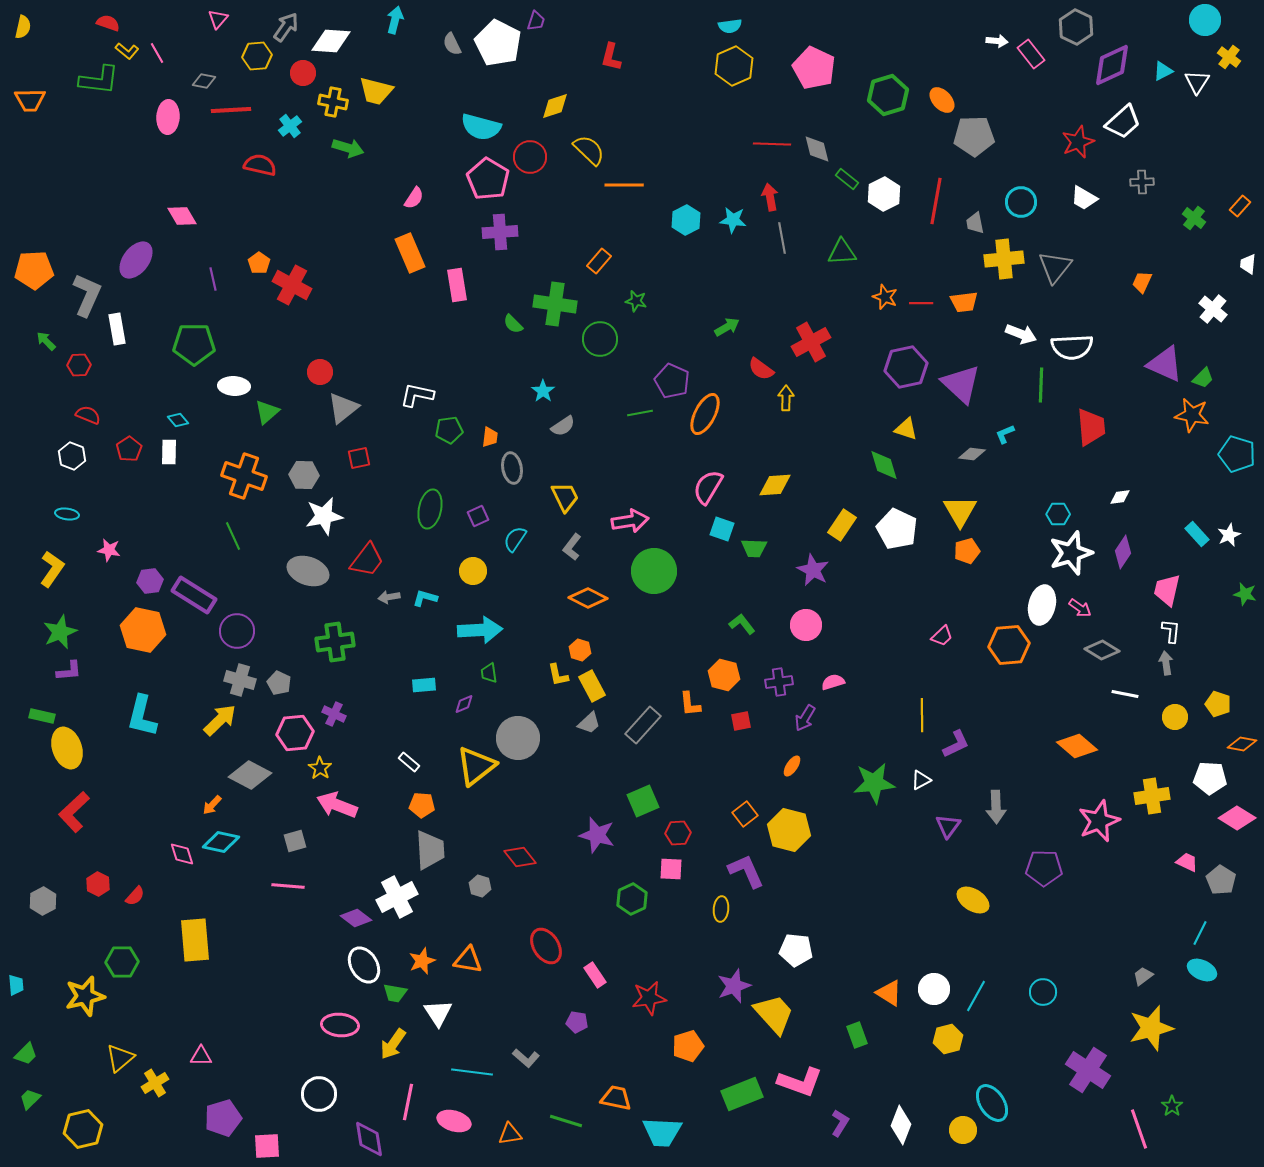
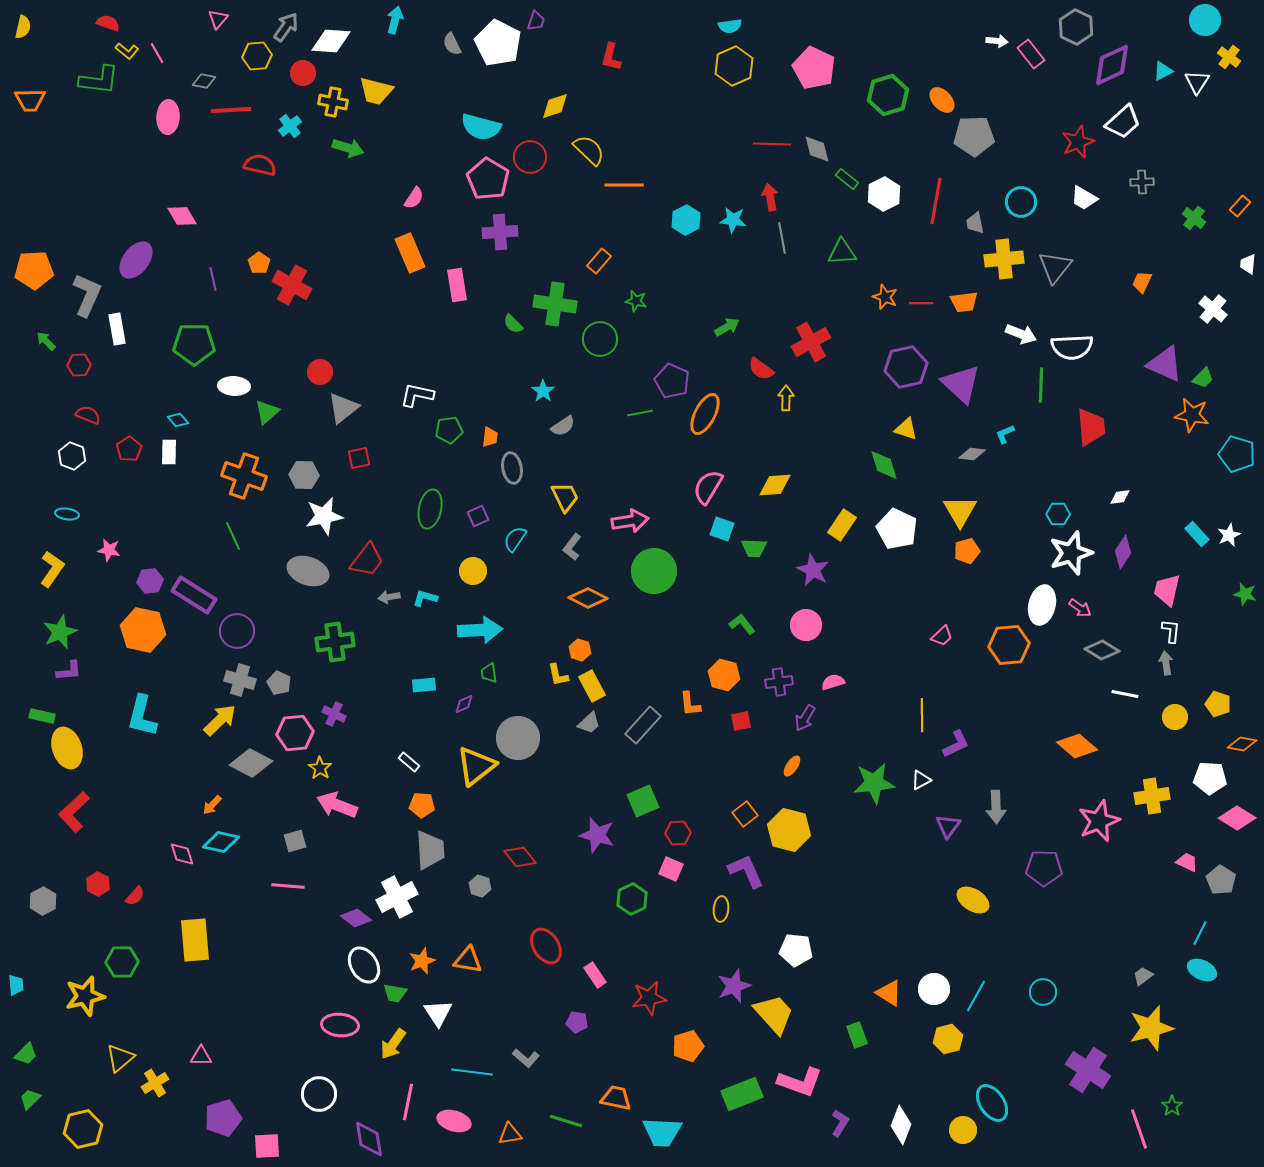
gray diamond at (250, 775): moved 1 px right, 12 px up
pink square at (671, 869): rotated 20 degrees clockwise
